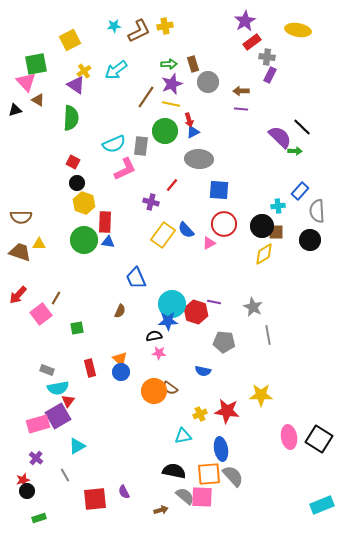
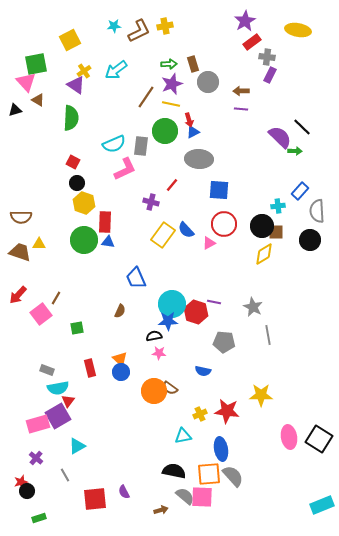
red star at (23, 480): moved 2 px left, 2 px down
